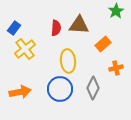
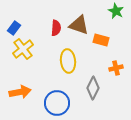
green star: rotated 14 degrees counterclockwise
brown triangle: rotated 15 degrees clockwise
orange rectangle: moved 2 px left, 4 px up; rotated 56 degrees clockwise
yellow cross: moved 2 px left
blue circle: moved 3 px left, 14 px down
